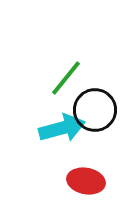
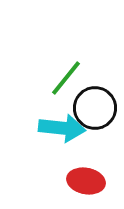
black circle: moved 2 px up
cyan arrow: rotated 21 degrees clockwise
